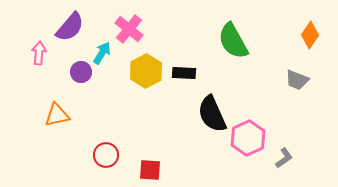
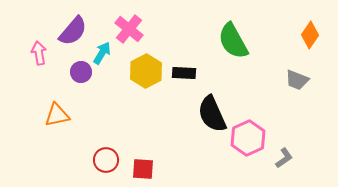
purple semicircle: moved 3 px right, 4 px down
pink arrow: rotated 15 degrees counterclockwise
red circle: moved 5 px down
red square: moved 7 px left, 1 px up
